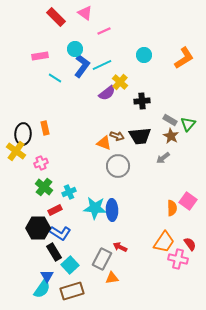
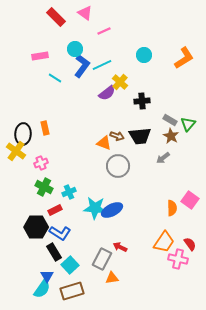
green cross at (44, 187): rotated 12 degrees counterclockwise
pink square at (188, 201): moved 2 px right, 1 px up
blue ellipse at (112, 210): rotated 65 degrees clockwise
black hexagon at (38, 228): moved 2 px left, 1 px up
